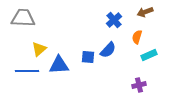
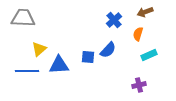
orange semicircle: moved 1 px right, 3 px up
